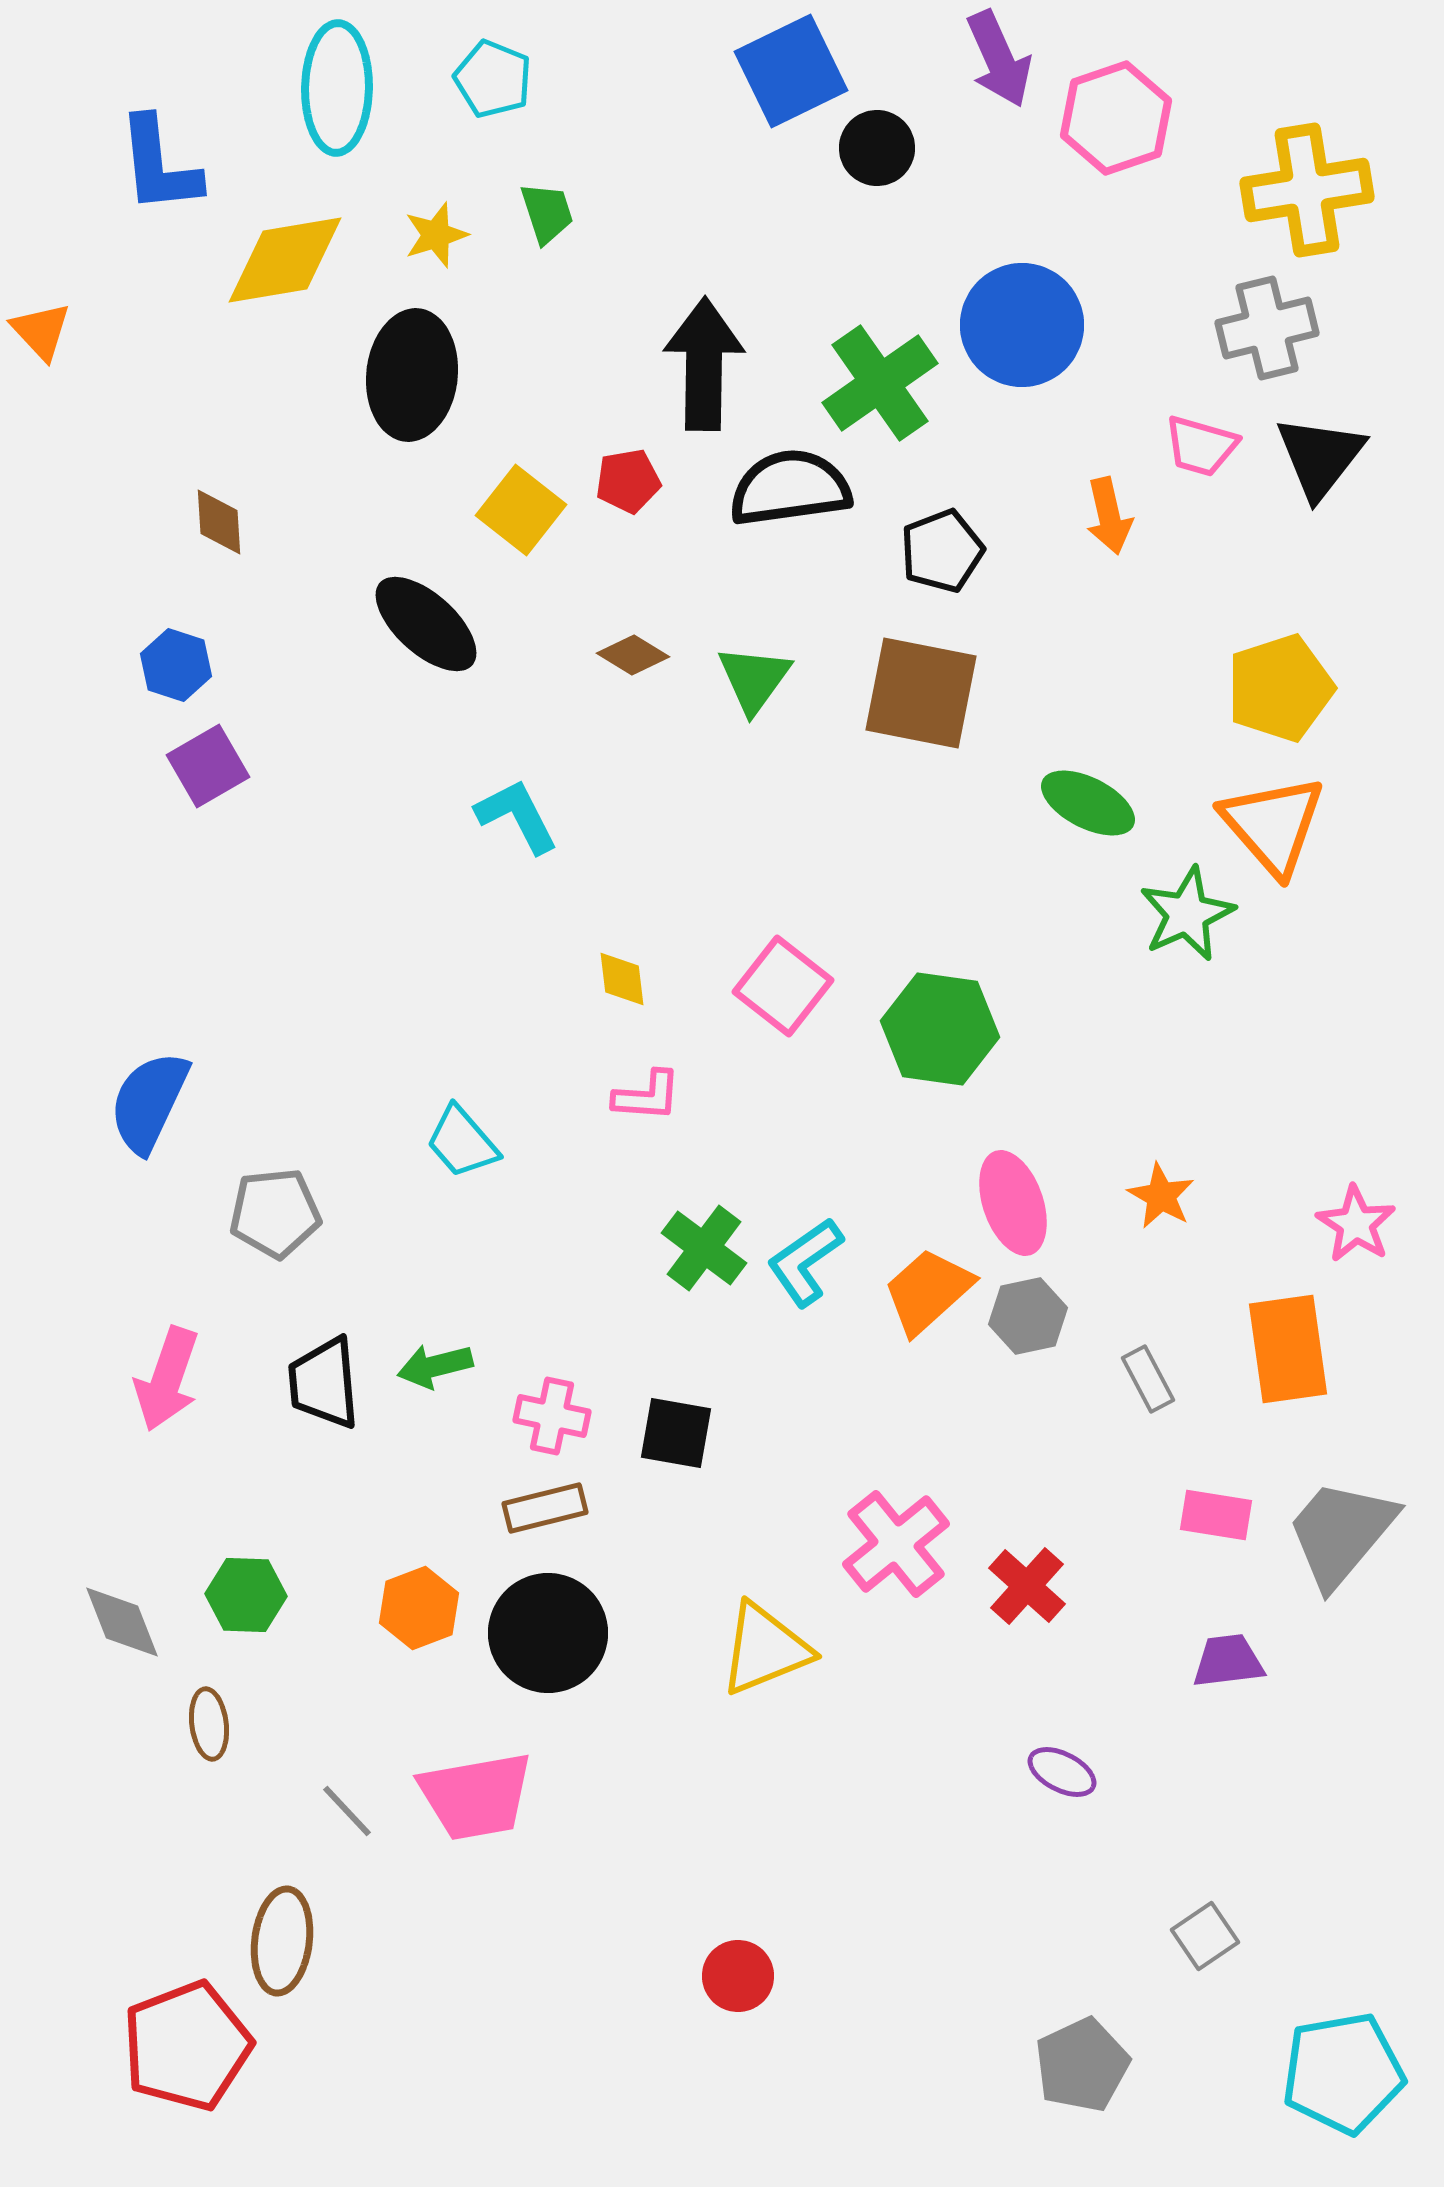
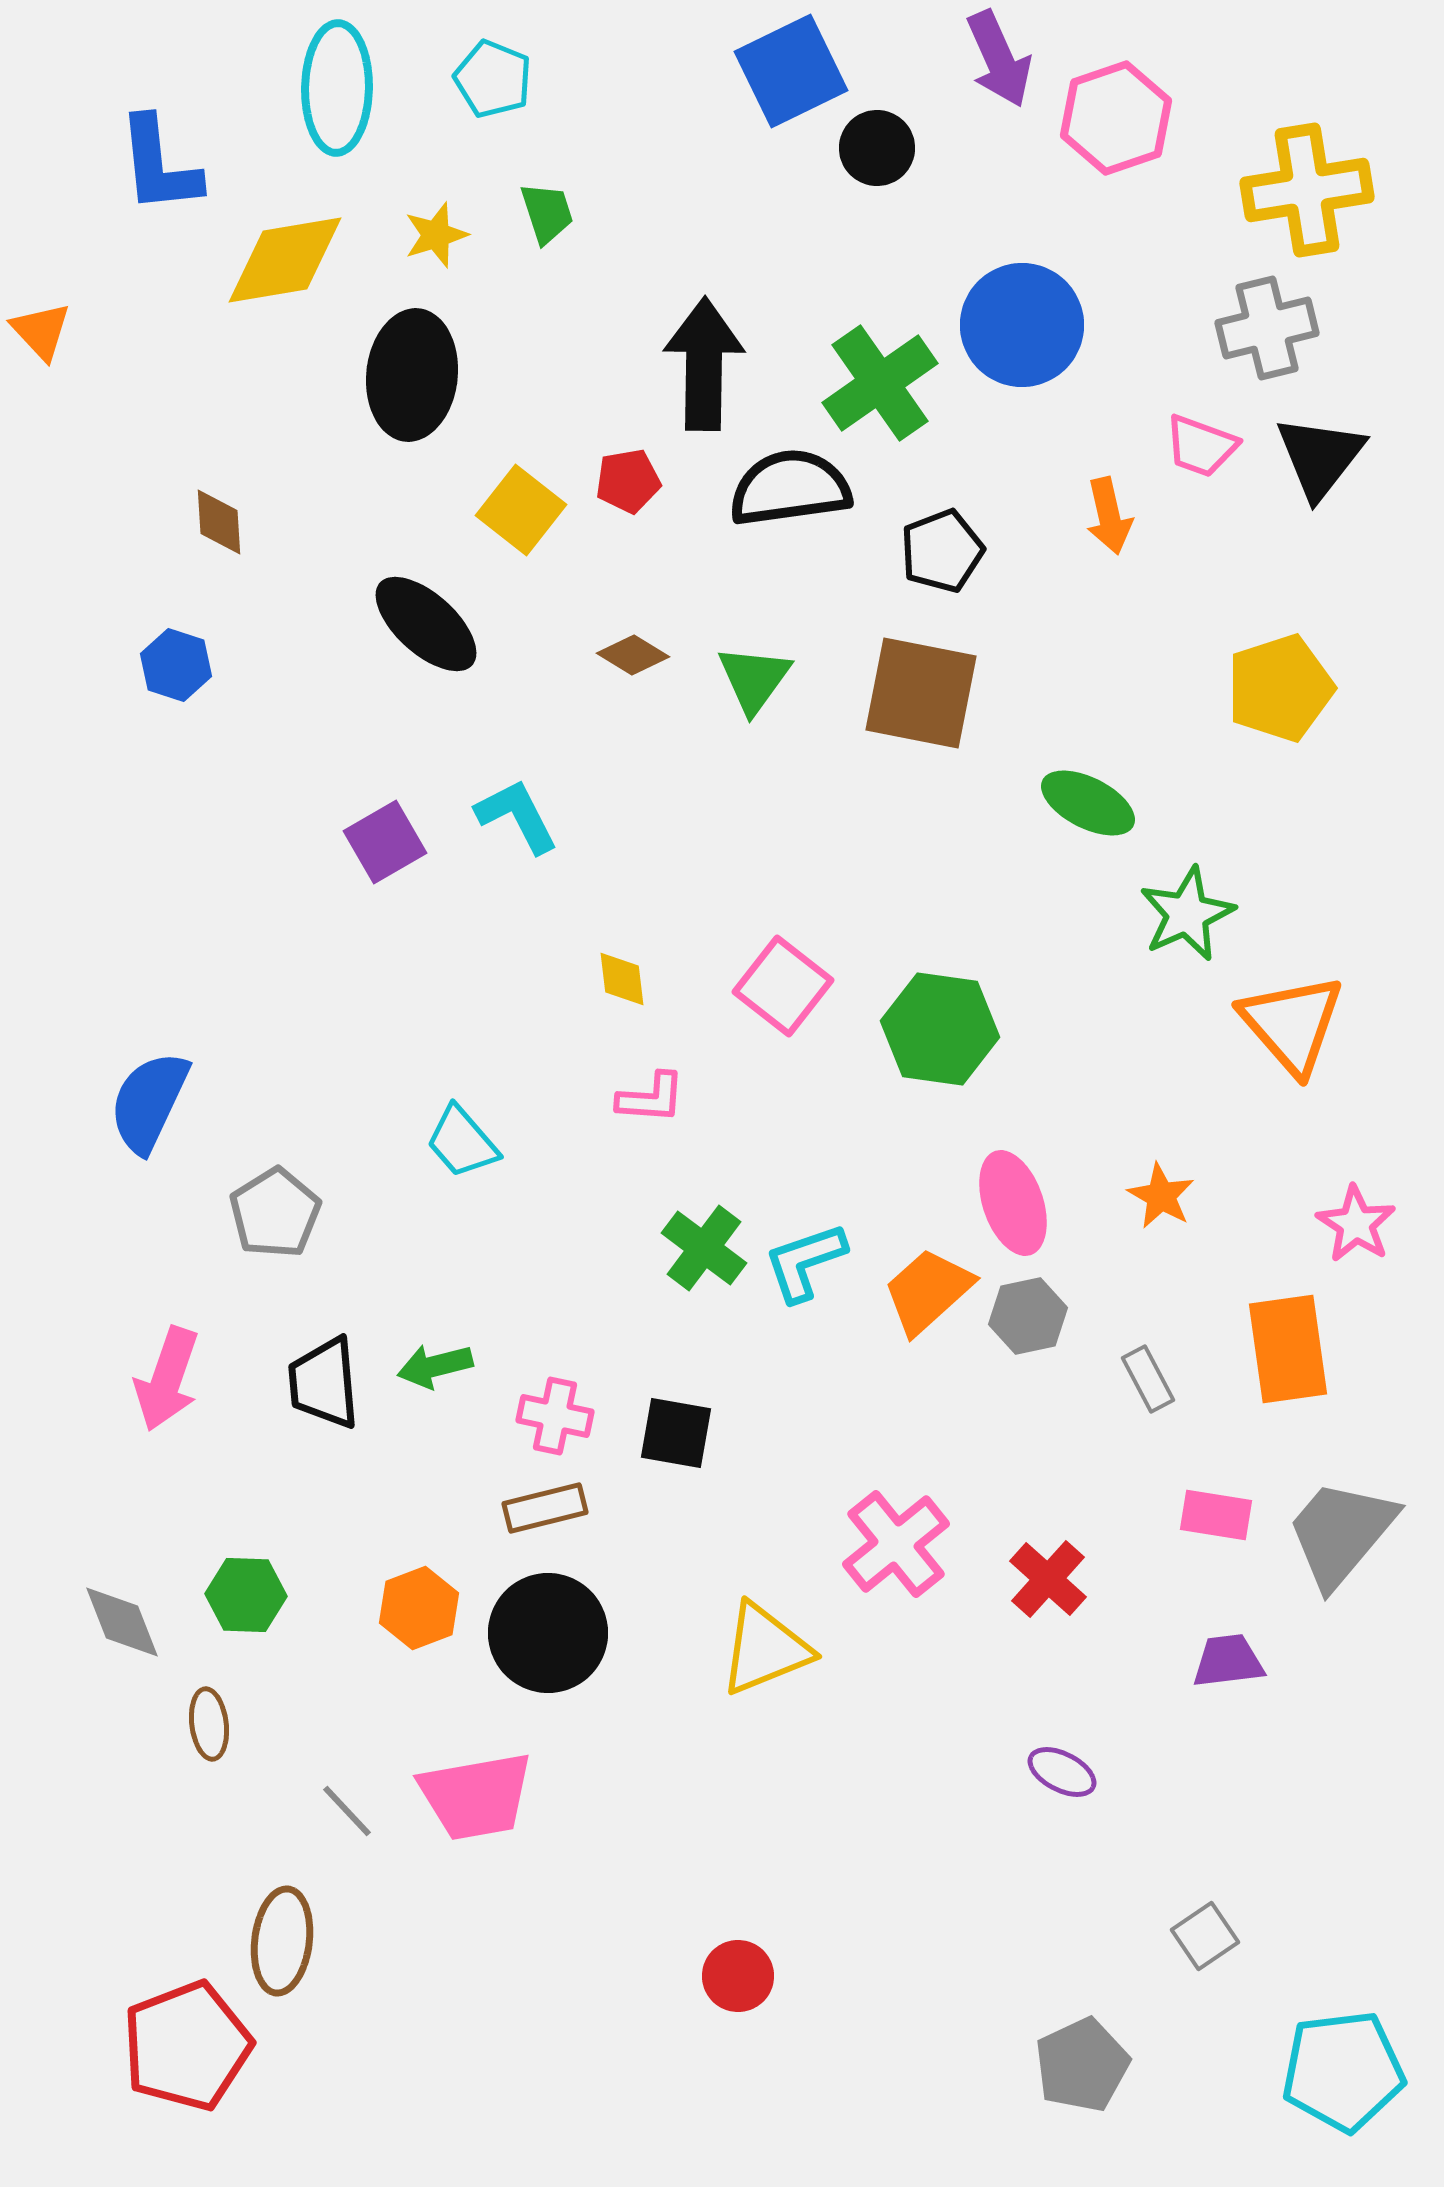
pink trapezoid at (1201, 446): rotated 4 degrees clockwise
purple square at (208, 766): moved 177 px right, 76 px down
orange triangle at (1273, 825): moved 19 px right, 199 px down
pink L-shape at (647, 1096): moved 4 px right, 2 px down
gray pentagon at (275, 1213): rotated 26 degrees counterclockwise
cyan L-shape at (805, 1262): rotated 16 degrees clockwise
pink cross at (552, 1416): moved 3 px right
red cross at (1027, 1586): moved 21 px right, 7 px up
cyan pentagon at (1343, 2073): moved 2 px up; rotated 3 degrees clockwise
